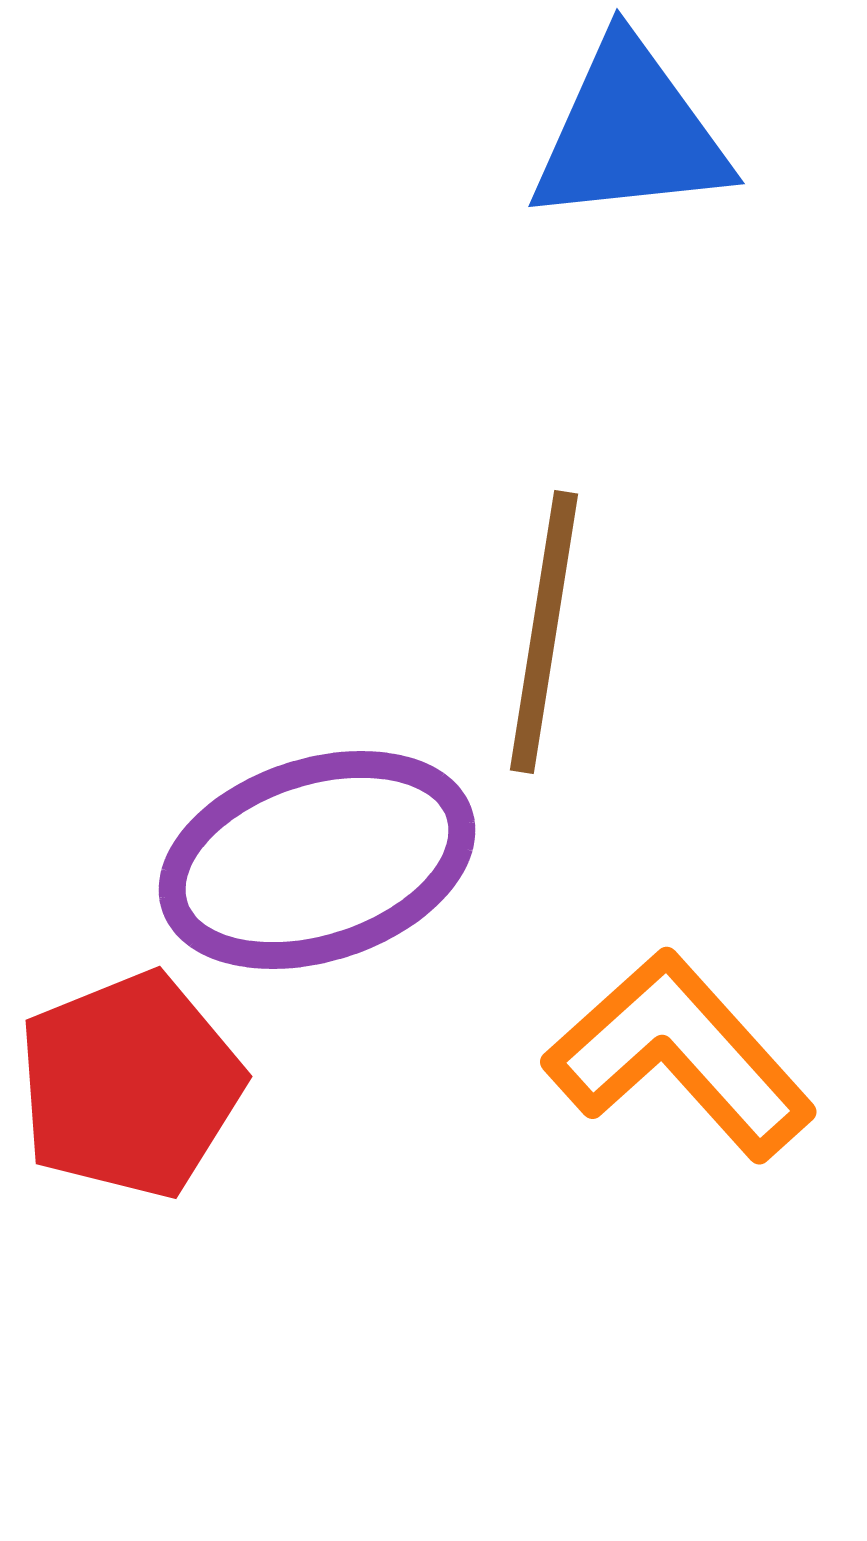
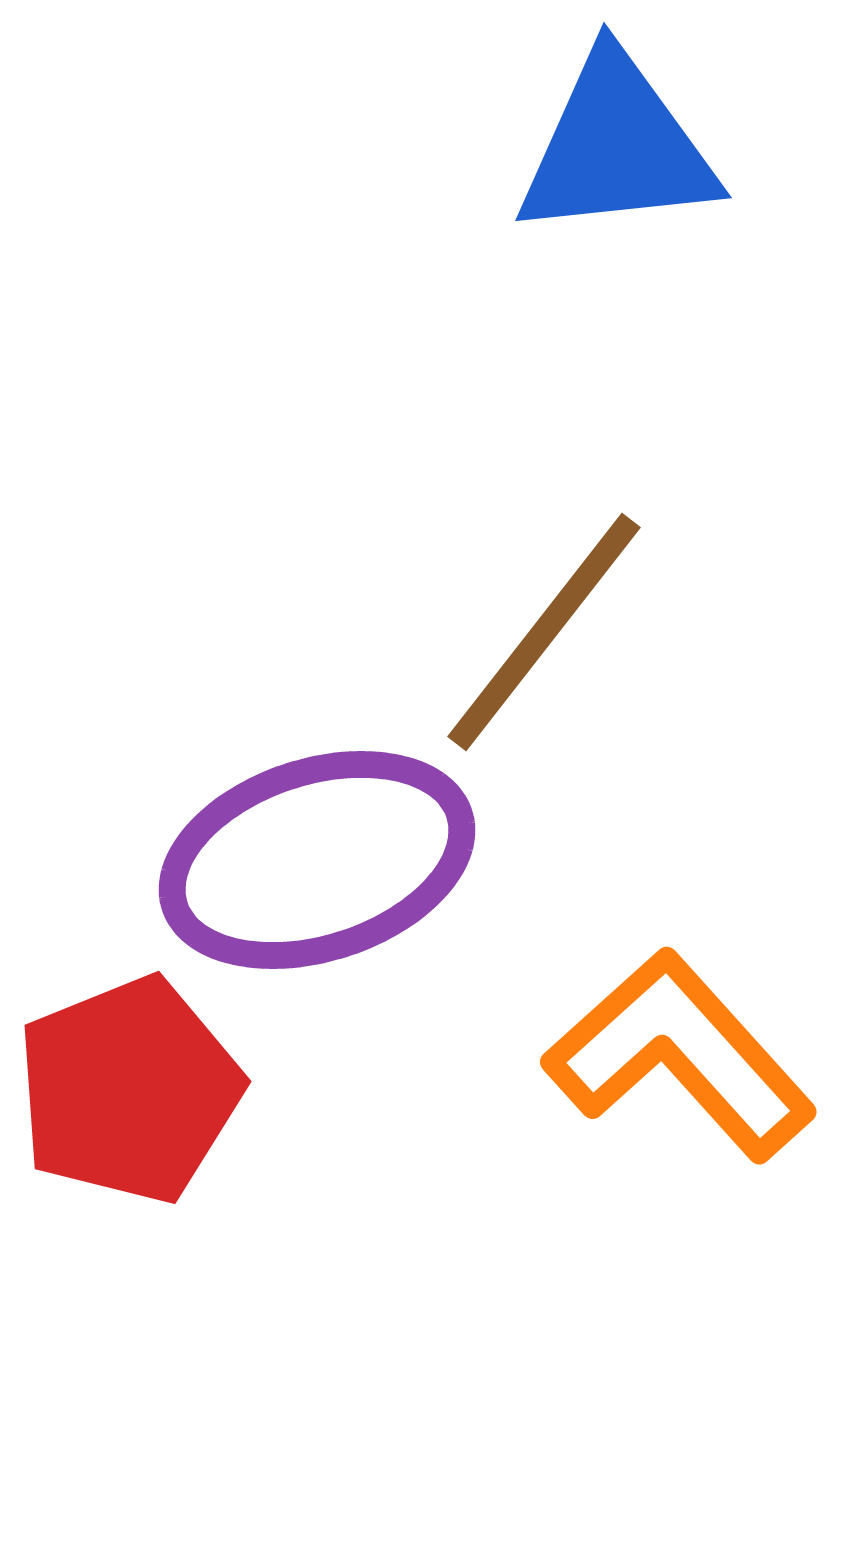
blue triangle: moved 13 px left, 14 px down
brown line: rotated 29 degrees clockwise
red pentagon: moved 1 px left, 5 px down
